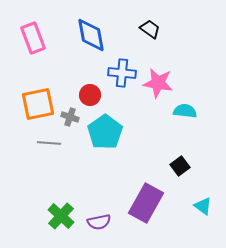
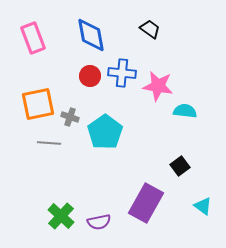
pink star: moved 3 px down
red circle: moved 19 px up
